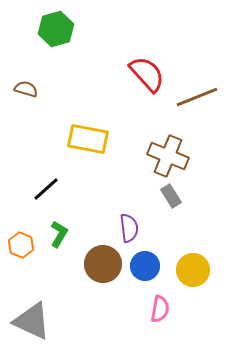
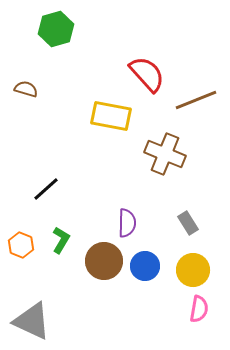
brown line: moved 1 px left, 3 px down
yellow rectangle: moved 23 px right, 23 px up
brown cross: moved 3 px left, 2 px up
gray rectangle: moved 17 px right, 27 px down
purple semicircle: moved 2 px left, 5 px up; rotated 8 degrees clockwise
green L-shape: moved 2 px right, 6 px down
brown circle: moved 1 px right, 3 px up
pink semicircle: moved 39 px right
